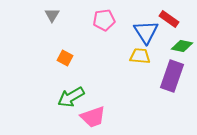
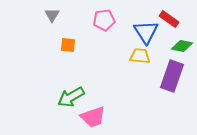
orange square: moved 3 px right, 13 px up; rotated 21 degrees counterclockwise
